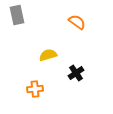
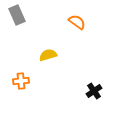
gray rectangle: rotated 12 degrees counterclockwise
black cross: moved 18 px right, 18 px down
orange cross: moved 14 px left, 8 px up
